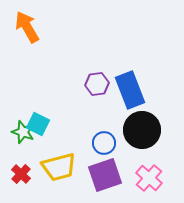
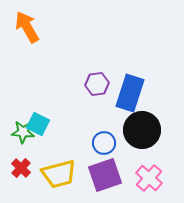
blue rectangle: moved 3 px down; rotated 39 degrees clockwise
green star: rotated 15 degrees counterclockwise
yellow trapezoid: moved 7 px down
red cross: moved 6 px up
